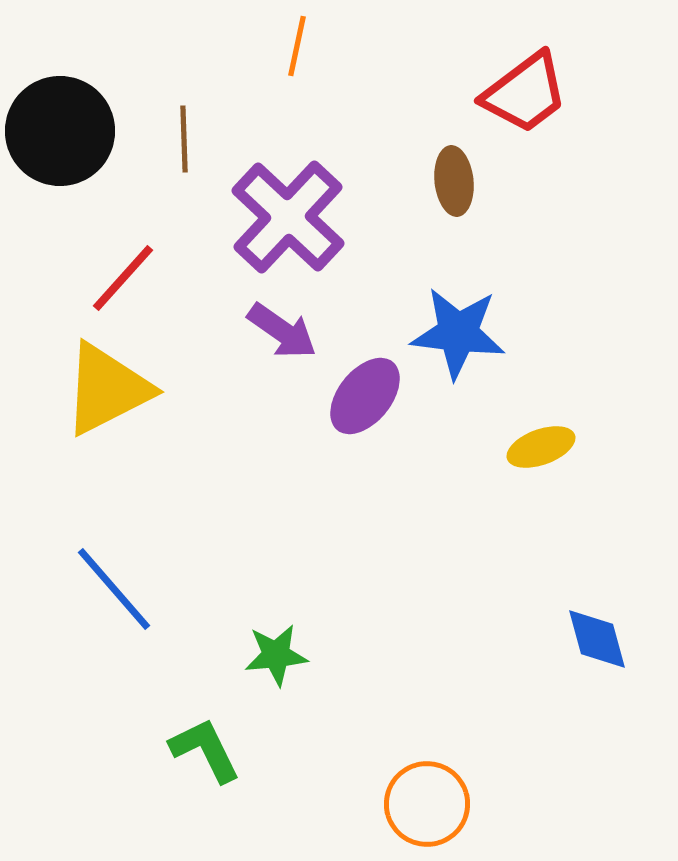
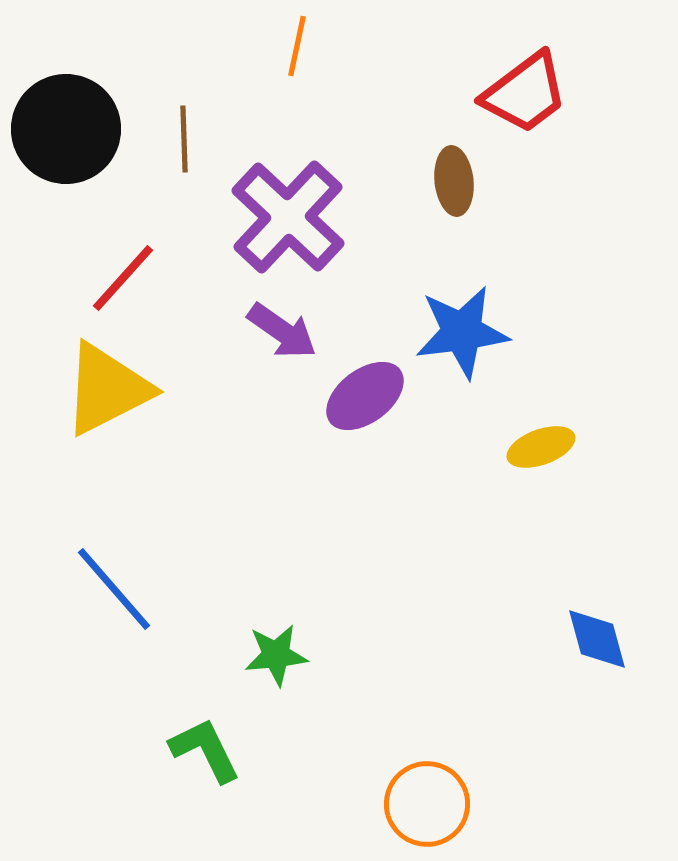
black circle: moved 6 px right, 2 px up
blue star: moved 4 px right, 1 px up; rotated 14 degrees counterclockwise
purple ellipse: rotated 14 degrees clockwise
